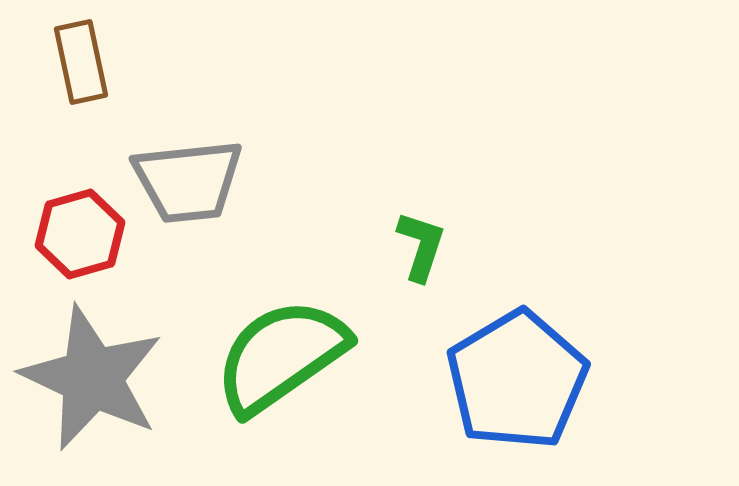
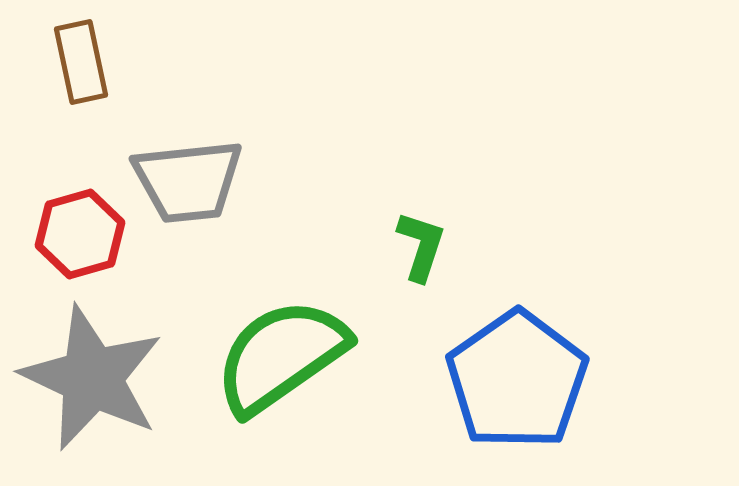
blue pentagon: rotated 4 degrees counterclockwise
